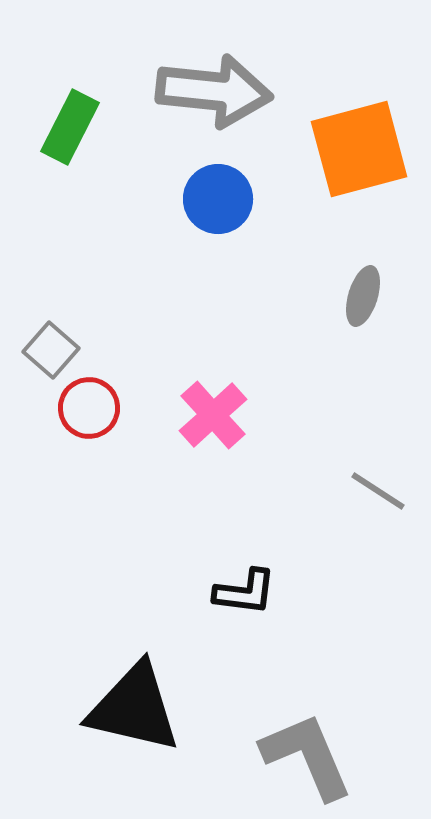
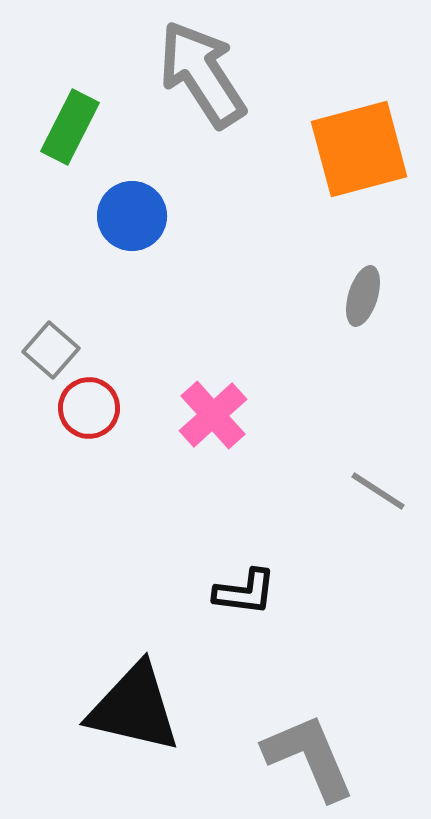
gray arrow: moved 12 px left, 17 px up; rotated 129 degrees counterclockwise
blue circle: moved 86 px left, 17 px down
gray L-shape: moved 2 px right, 1 px down
